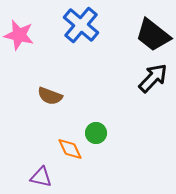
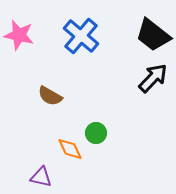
blue cross: moved 11 px down
brown semicircle: rotated 10 degrees clockwise
